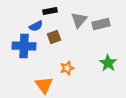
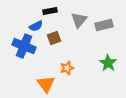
gray rectangle: moved 3 px right, 1 px down
brown square: moved 1 px down
blue cross: rotated 20 degrees clockwise
orange triangle: moved 2 px right, 1 px up
